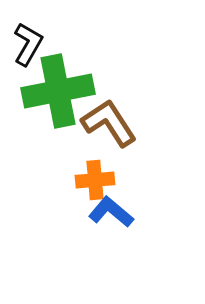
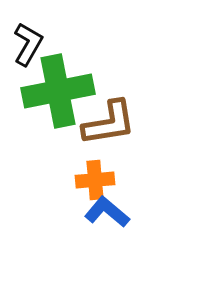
brown L-shape: rotated 114 degrees clockwise
blue L-shape: moved 4 px left
